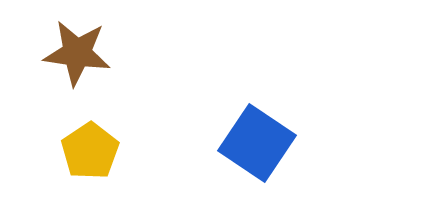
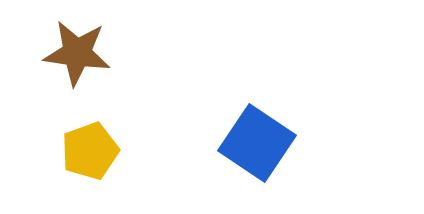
yellow pentagon: rotated 14 degrees clockwise
